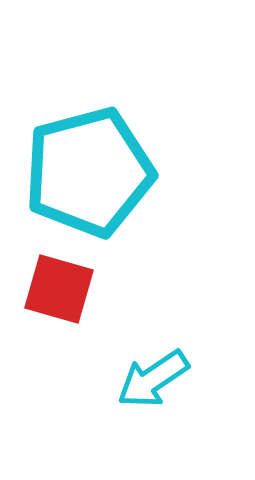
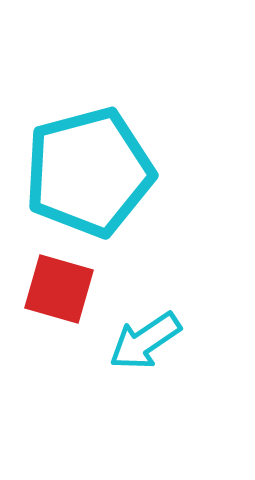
cyan arrow: moved 8 px left, 38 px up
